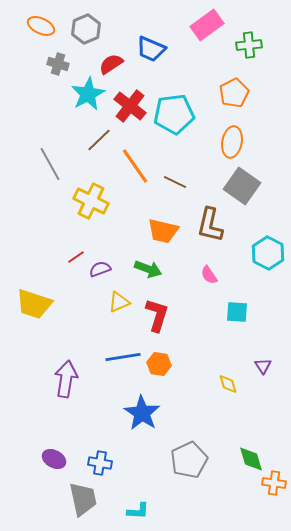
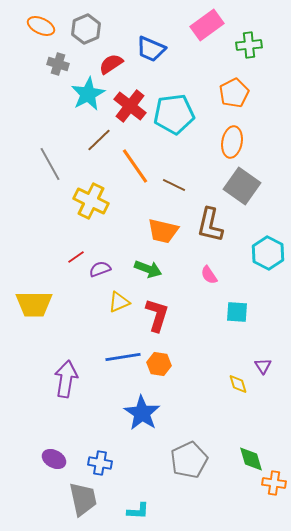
brown line at (175, 182): moved 1 px left, 3 px down
yellow trapezoid at (34, 304): rotated 18 degrees counterclockwise
yellow diamond at (228, 384): moved 10 px right
